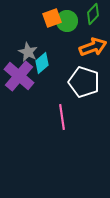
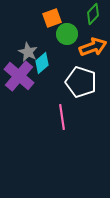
green circle: moved 13 px down
white pentagon: moved 3 px left
